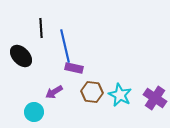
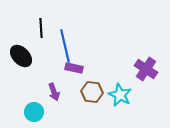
purple arrow: rotated 78 degrees counterclockwise
purple cross: moved 9 px left, 29 px up
